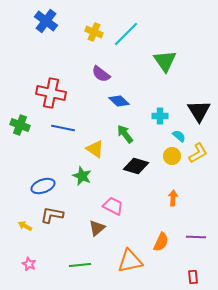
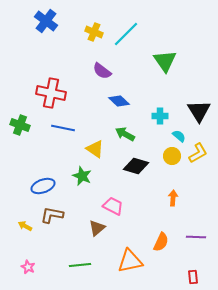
purple semicircle: moved 1 px right, 3 px up
green arrow: rotated 24 degrees counterclockwise
pink star: moved 1 px left, 3 px down
